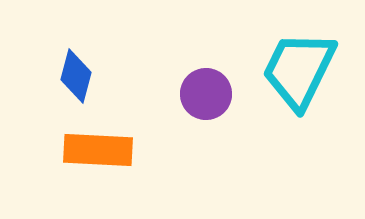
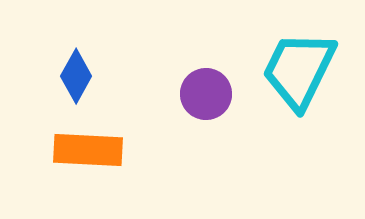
blue diamond: rotated 14 degrees clockwise
orange rectangle: moved 10 px left
